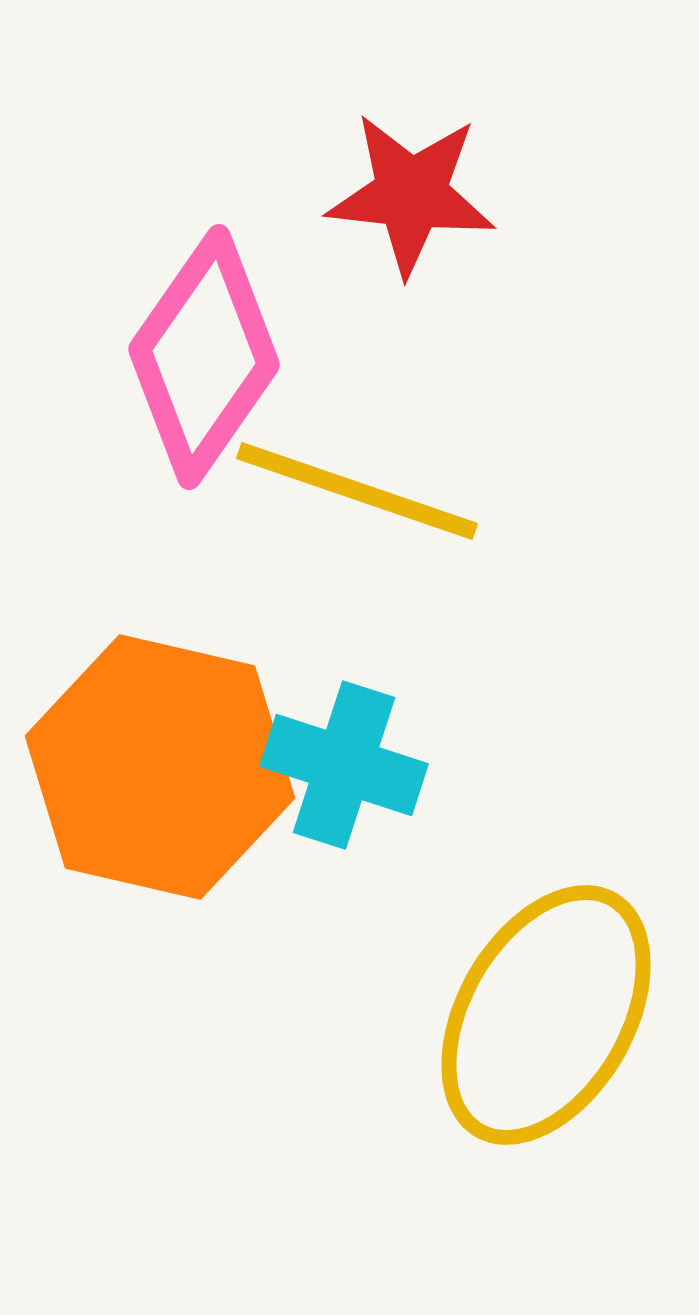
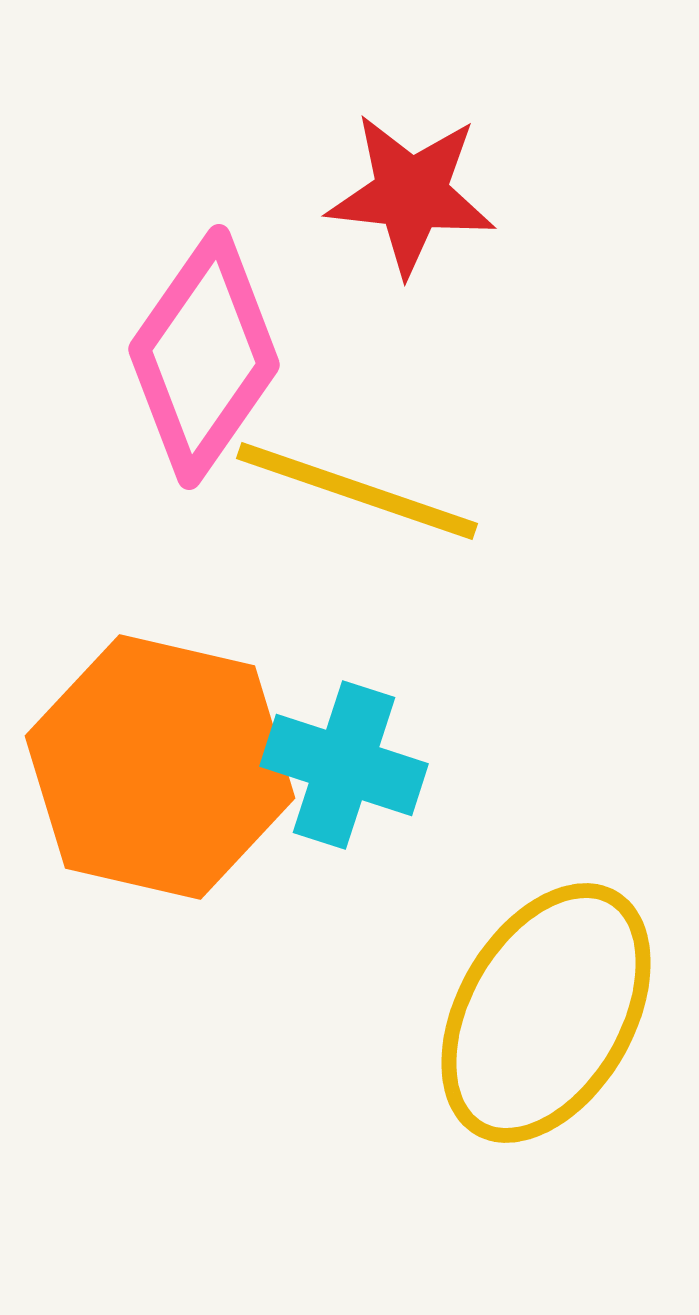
yellow ellipse: moved 2 px up
